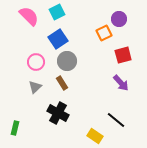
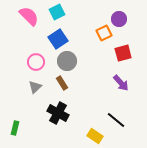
red square: moved 2 px up
